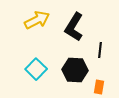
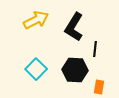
yellow arrow: moved 1 px left
black line: moved 5 px left, 1 px up
